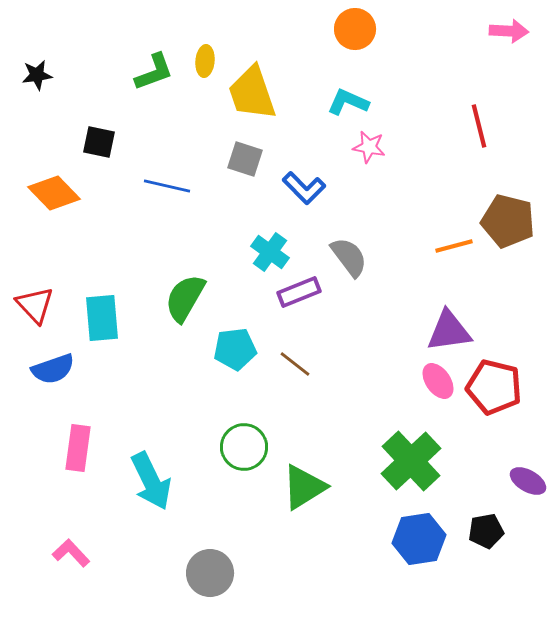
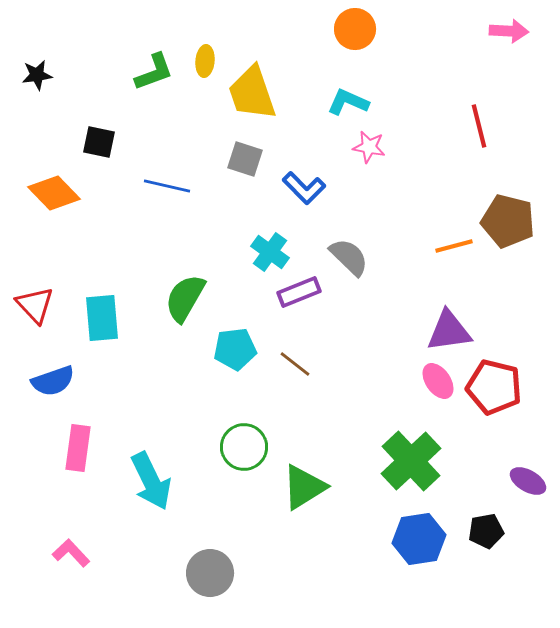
gray semicircle: rotated 9 degrees counterclockwise
blue semicircle: moved 12 px down
